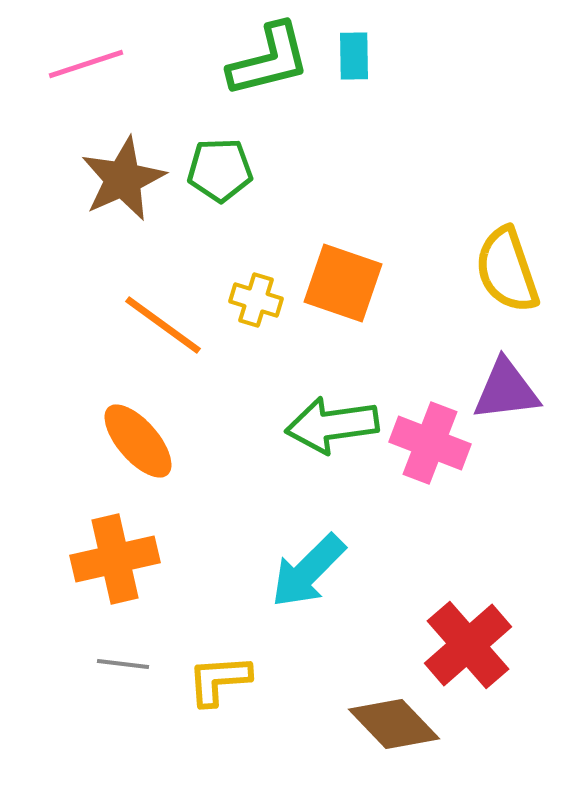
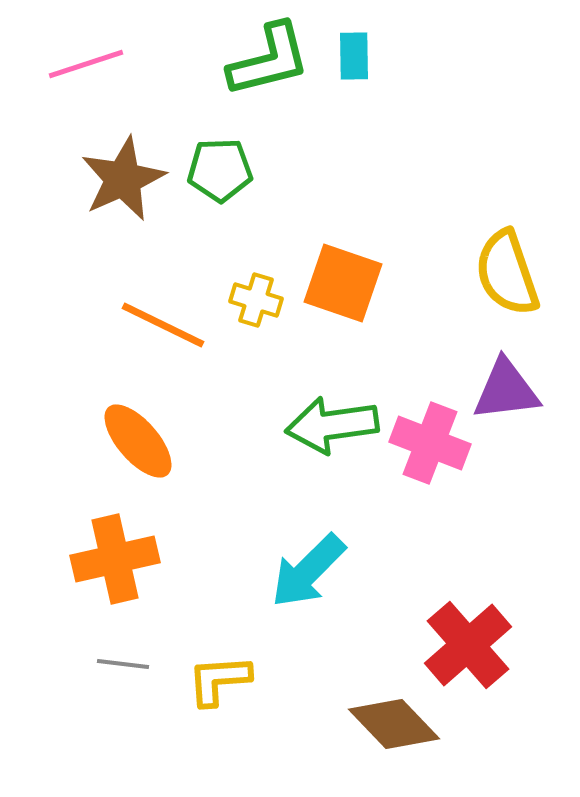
yellow semicircle: moved 3 px down
orange line: rotated 10 degrees counterclockwise
